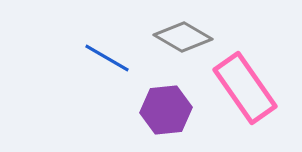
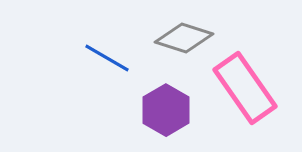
gray diamond: moved 1 px right, 1 px down; rotated 12 degrees counterclockwise
purple hexagon: rotated 24 degrees counterclockwise
